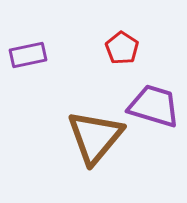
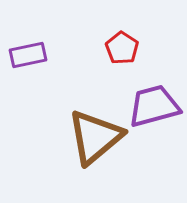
purple trapezoid: rotated 32 degrees counterclockwise
brown triangle: rotated 10 degrees clockwise
